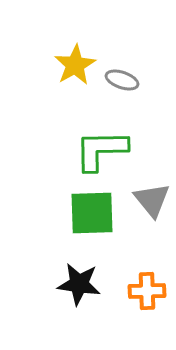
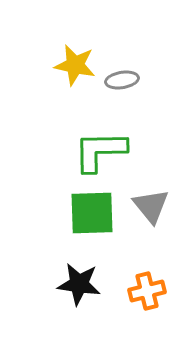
yellow star: rotated 30 degrees counterclockwise
gray ellipse: rotated 28 degrees counterclockwise
green L-shape: moved 1 px left, 1 px down
gray triangle: moved 1 px left, 6 px down
orange cross: rotated 12 degrees counterclockwise
